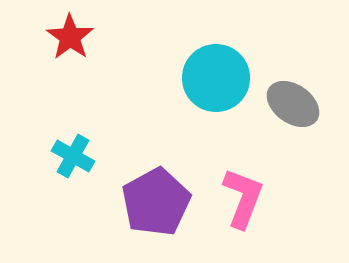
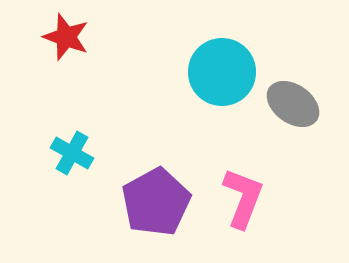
red star: moved 4 px left; rotated 15 degrees counterclockwise
cyan circle: moved 6 px right, 6 px up
cyan cross: moved 1 px left, 3 px up
